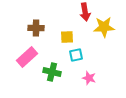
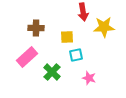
red arrow: moved 2 px left
green cross: rotated 30 degrees clockwise
